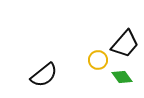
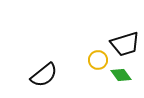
black trapezoid: rotated 32 degrees clockwise
green diamond: moved 1 px left, 2 px up
